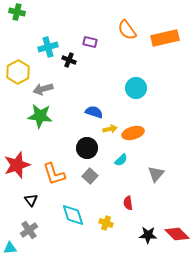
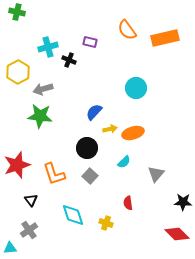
blue semicircle: rotated 66 degrees counterclockwise
cyan semicircle: moved 3 px right, 2 px down
black star: moved 35 px right, 33 px up
